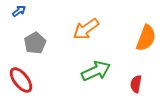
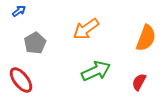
red semicircle: moved 3 px right, 2 px up; rotated 18 degrees clockwise
